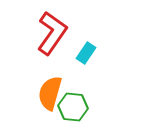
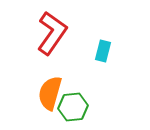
cyan rectangle: moved 17 px right, 2 px up; rotated 20 degrees counterclockwise
green hexagon: rotated 12 degrees counterclockwise
